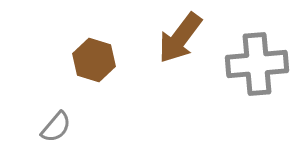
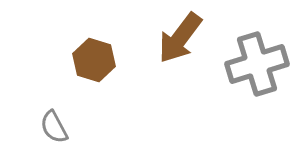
gray cross: rotated 12 degrees counterclockwise
gray semicircle: moved 2 px left; rotated 112 degrees clockwise
